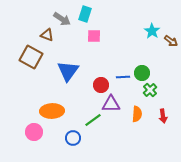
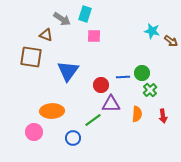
cyan star: rotated 21 degrees counterclockwise
brown triangle: moved 1 px left
brown square: rotated 20 degrees counterclockwise
